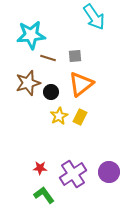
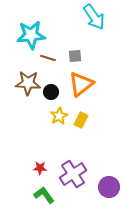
brown star: rotated 20 degrees clockwise
yellow rectangle: moved 1 px right, 3 px down
purple circle: moved 15 px down
